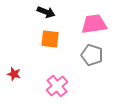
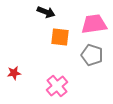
orange square: moved 10 px right, 2 px up
red star: moved 1 px up; rotated 24 degrees counterclockwise
